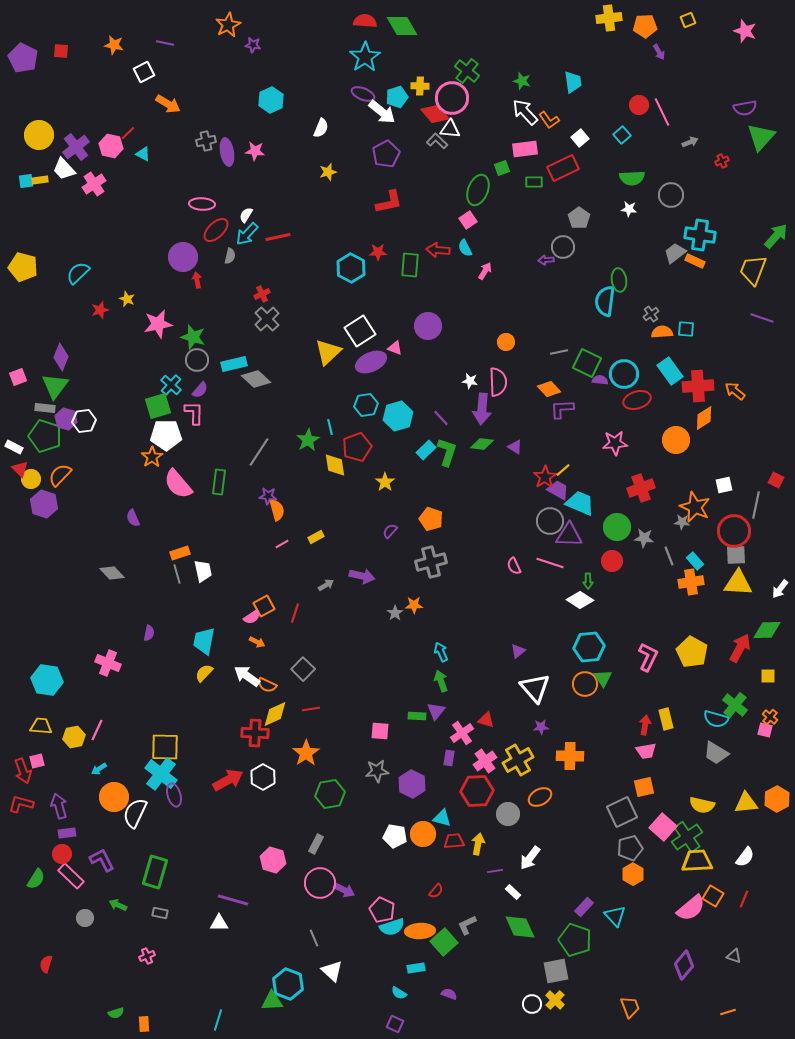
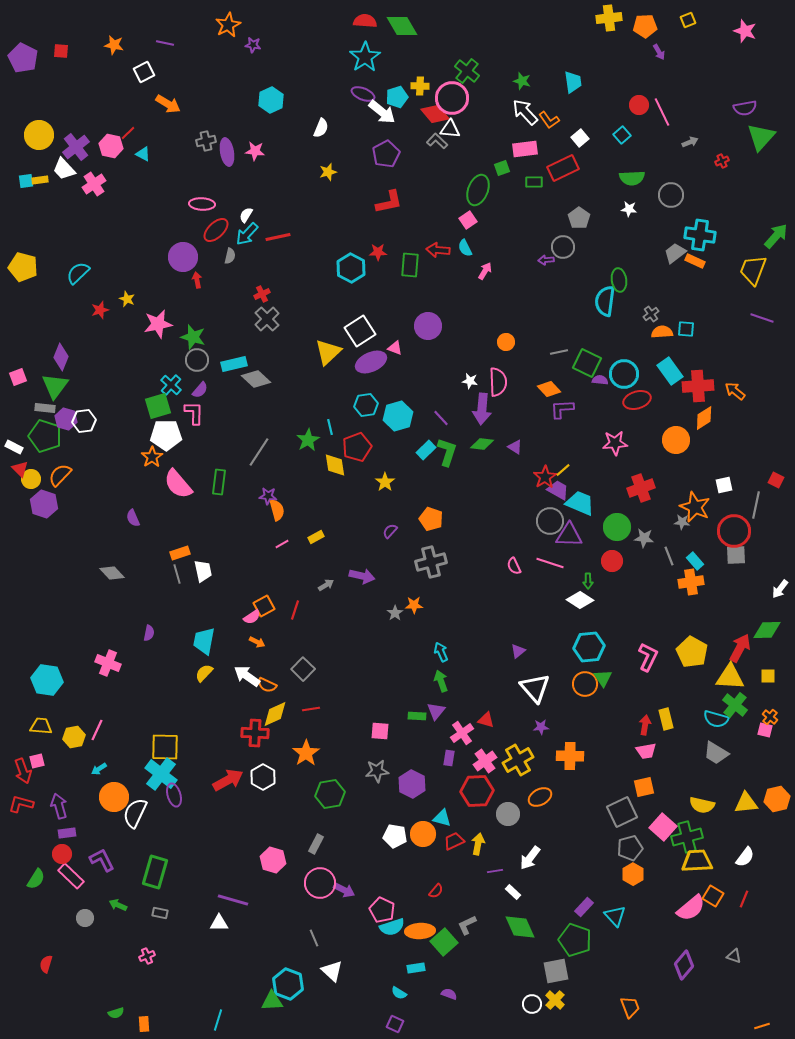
yellow triangle at (738, 583): moved 8 px left, 94 px down
red line at (295, 613): moved 3 px up
orange hexagon at (777, 799): rotated 15 degrees clockwise
green cross at (687, 837): rotated 20 degrees clockwise
red trapezoid at (454, 841): rotated 20 degrees counterclockwise
orange line at (728, 1012): moved 34 px right, 14 px down
